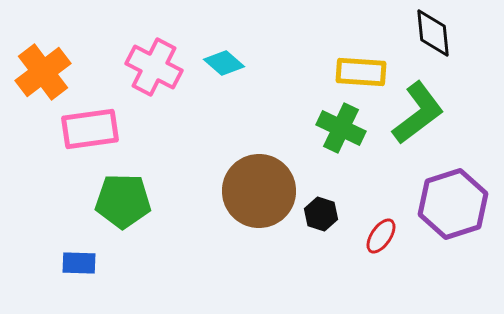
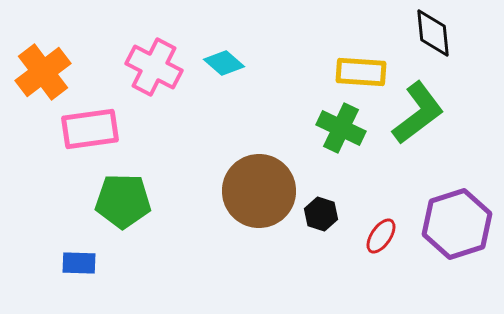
purple hexagon: moved 4 px right, 20 px down
